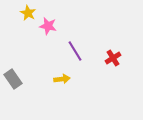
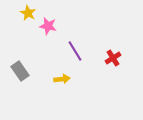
gray rectangle: moved 7 px right, 8 px up
